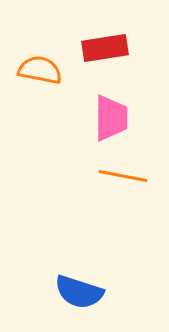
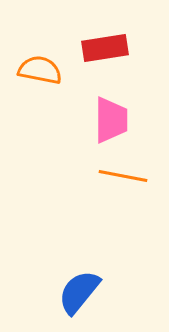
pink trapezoid: moved 2 px down
blue semicircle: rotated 111 degrees clockwise
